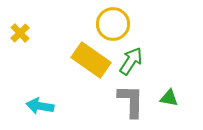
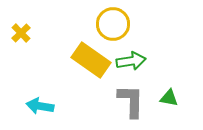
yellow cross: moved 1 px right
green arrow: rotated 48 degrees clockwise
